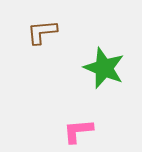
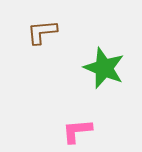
pink L-shape: moved 1 px left
